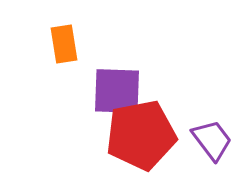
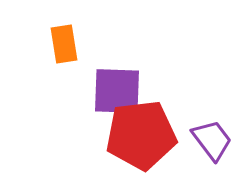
red pentagon: rotated 4 degrees clockwise
